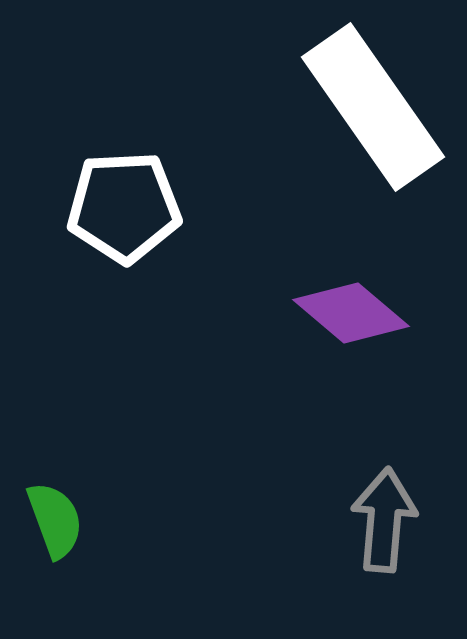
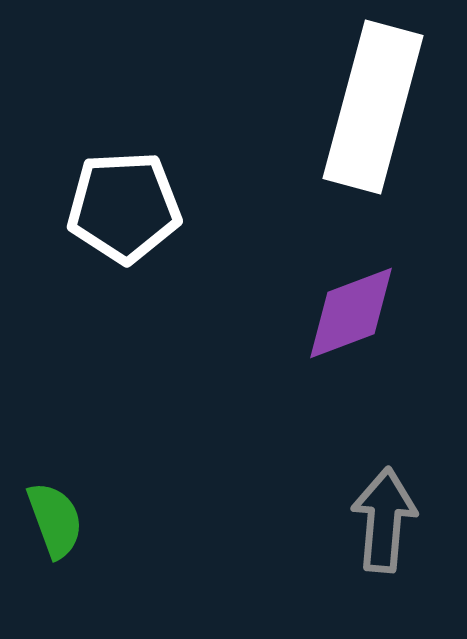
white rectangle: rotated 50 degrees clockwise
purple diamond: rotated 61 degrees counterclockwise
